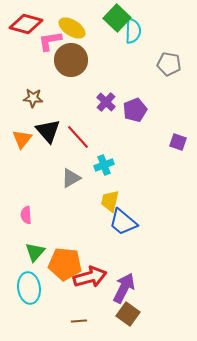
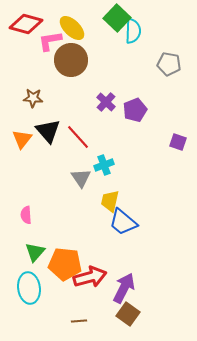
yellow ellipse: rotated 12 degrees clockwise
gray triangle: moved 10 px right; rotated 35 degrees counterclockwise
